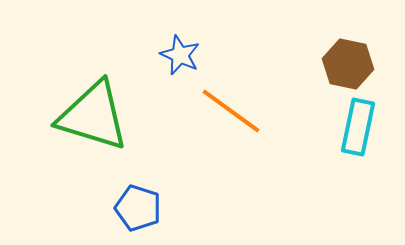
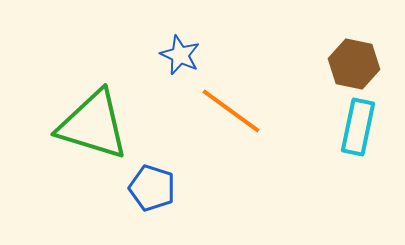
brown hexagon: moved 6 px right
green triangle: moved 9 px down
blue pentagon: moved 14 px right, 20 px up
